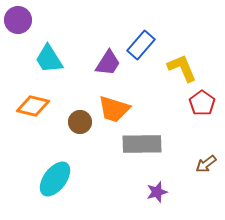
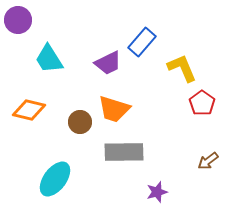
blue rectangle: moved 1 px right, 3 px up
purple trapezoid: rotated 32 degrees clockwise
orange diamond: moved 4 px left, 4 px down
gray rectangle: moved 18 px left, 8 px down
brown arrow: moved 2 px right, 3 px up
